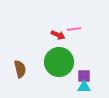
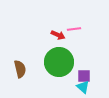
cyan triangle: moved 1 px left; rotated 40 degrees clockwise
